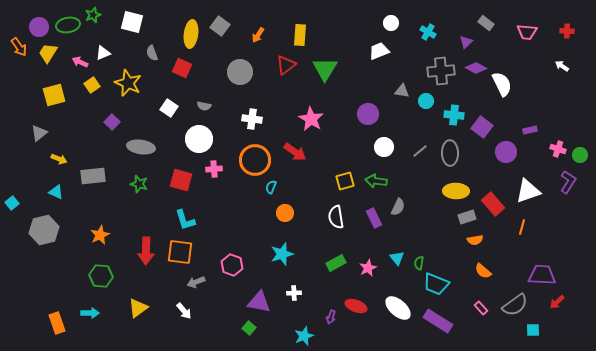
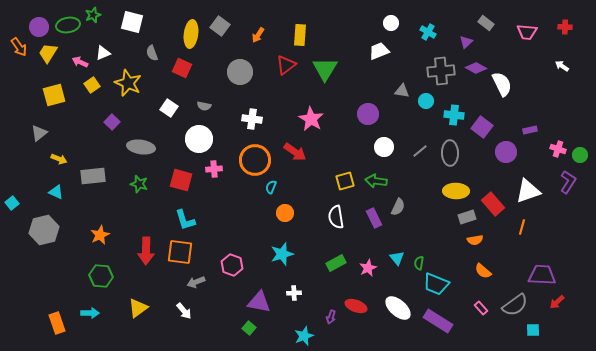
red cross at (567, 31): moved 2 px left, 4 px up
